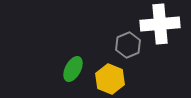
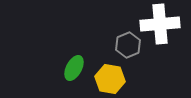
green ellipse: moved 1 px right, 1 px up
yellow hexagon: rotated 12 degrees counterclockwise
